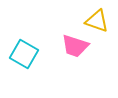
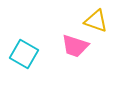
yellow triangle: moved 1 px left
